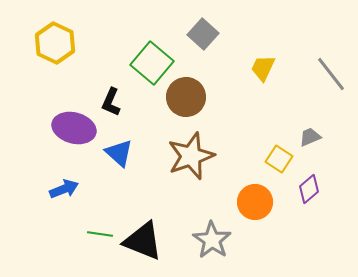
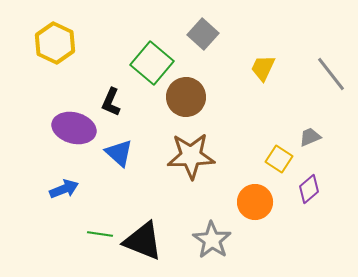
brown star: rotated 18 degrees clockwise
